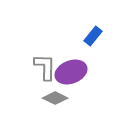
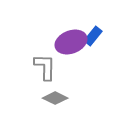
purple ellipse: moved 30 px up
